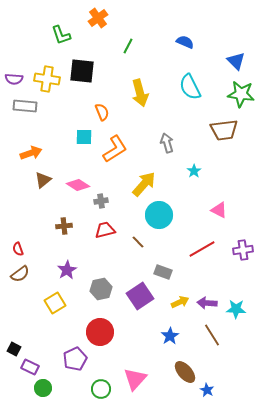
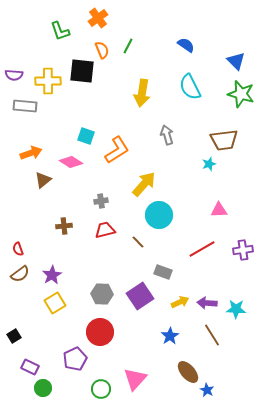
green L-shape at (61, 35): moved 1 px left, 4 px up
blue semicircle at (185, 42): moved 1 px right, 3 px down; rotated 12 degrees clockwise
purple semicircle at (14, 79): moved 4 px up
yellow cross at (47, 79): moved 1 px right, 2 px down; rotated 10 degrees counterclockwise
yellow arrow at (140, 93): moved 2 px right; rotated 24 degrees clockwise
green star at (241, 94): rotated 8 degrees clockwise
orange semicircle at (102, 112): moved 62 px up
brown trapezoid at (224, 130): moved 10 px down
cyan square at (84, 137): moved 2 px right, 1 px up; rotated 18 degrees clockwise
gray arrow at (167, 143): moved 8 px up
orange L-shape at (115, 149): moved 2 px right, 1 px down
cyan star at (194, 171): moved 15 px right, 7 px up; rotated 16 degrees clockwise
pink diamond at (78, 185): moved 7 px left, 23 px up
pink triangle at (219, 210): rotated 30 degrees counterclockwise
purple star at (67, 270): moved 15 px left, 5 px down
gray hexagon at (101, 289): moved 1 px right, 5 px down; rotated 15 degrees clockwise
black square at (14, 349): moved 13 px up; rotated 32 degrees clockwise
brown ellipse at (185, 372): moved 3 px right
